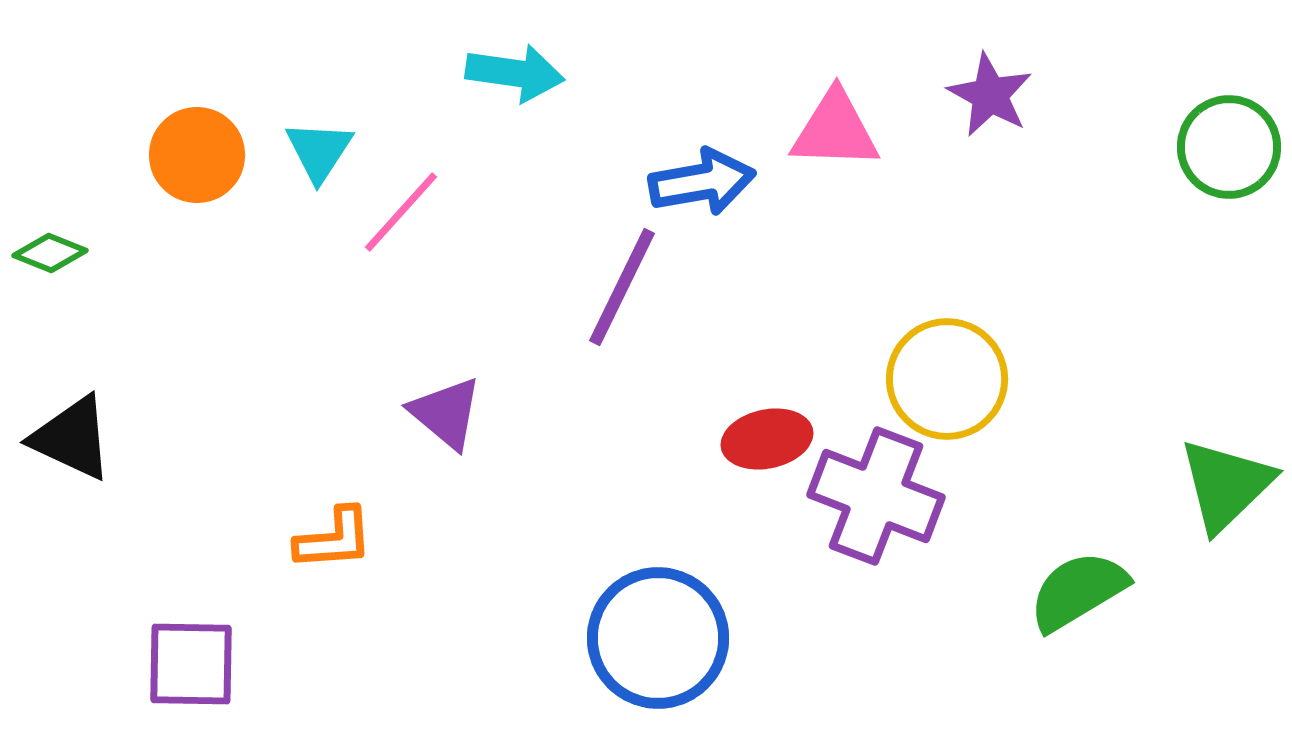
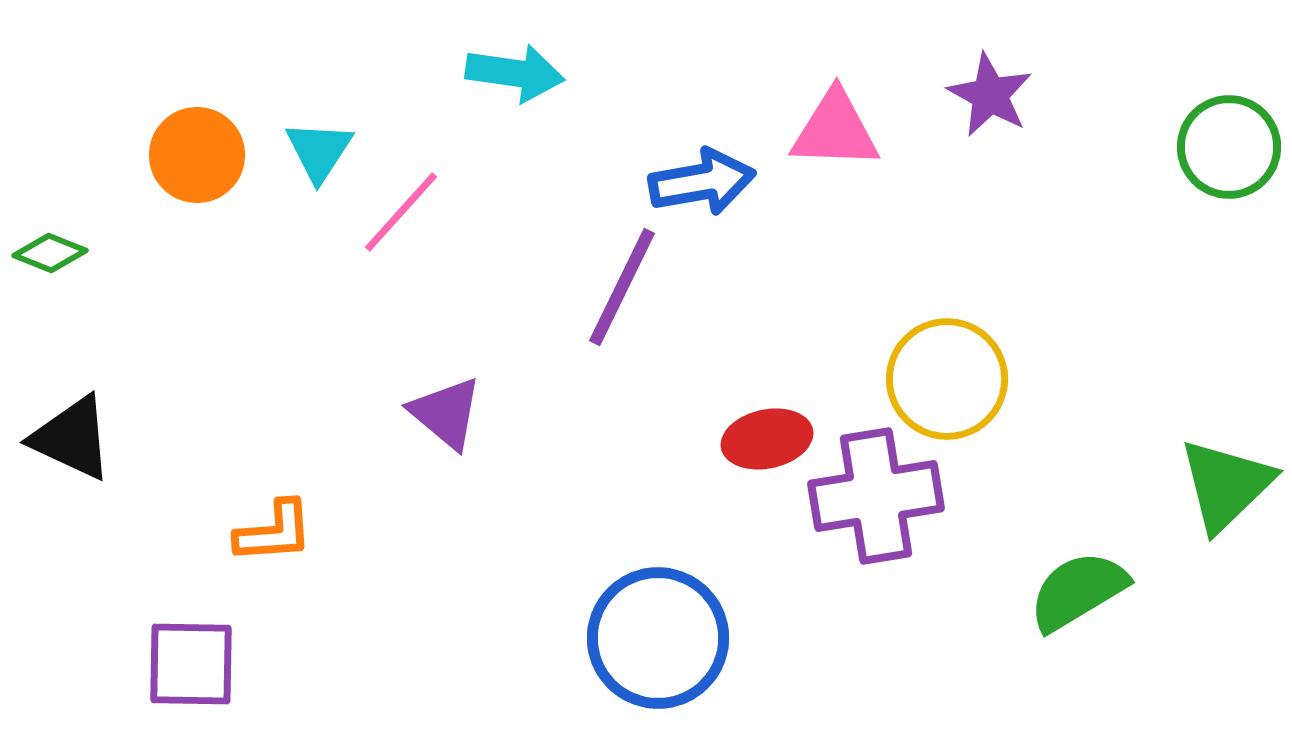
purple cross: rotated 30 degrees counterclockwise
orange L-shape: moved 60 px left, 7 px up
